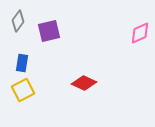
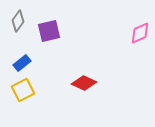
blue rectangle: rotated 42 degrees clockwise
